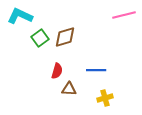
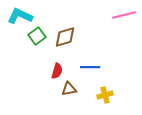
green square: moved 3 px left, 2 px up
blue line: moved 6 px left, 3 px up
brown triangle: rotated 14 degrees counterclockwise
yellow cross: moved 3 px up
